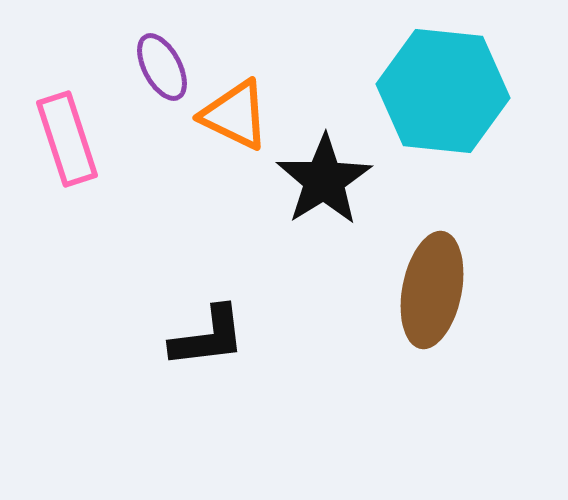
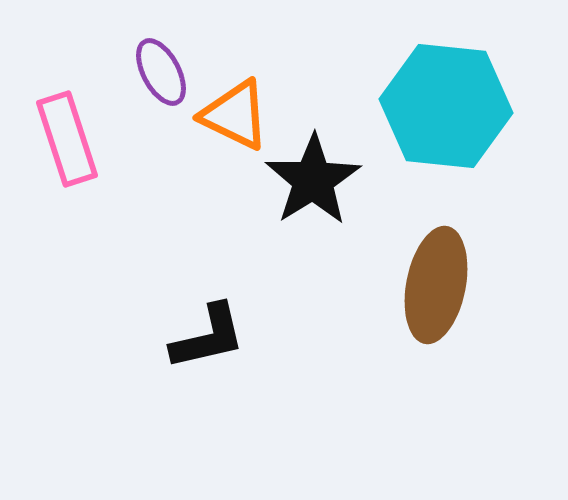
purple ellipse: moved 1 px left, 5 px down
cyan hexagon: moved 3 px right, 15 px down
black star: moved 11 px left
brown ellipse: moved 4 px right, 5 px up
black L-shape: rotated 6 degrees counterclockwise
